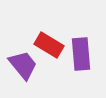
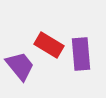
purple trapezoid: moved 3 px left, 1 px down
